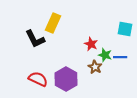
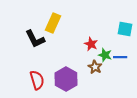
red semicircle: moved 1 px left, 1 px down; rotated 48 degrees clockwise
